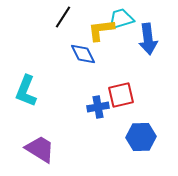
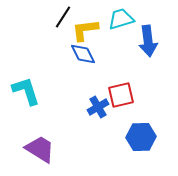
yellow L-shape: moved 16 px left
blue arrow: moved 2 px down
cyan L-shape: rotated 140 degrees clockwise
blue cross: rotated 20 degrees counterclockwise
